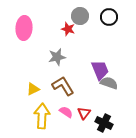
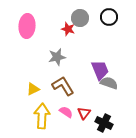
gray circle: moved 2 px down
pink ellipse: moved 3 px right, 2 px up
